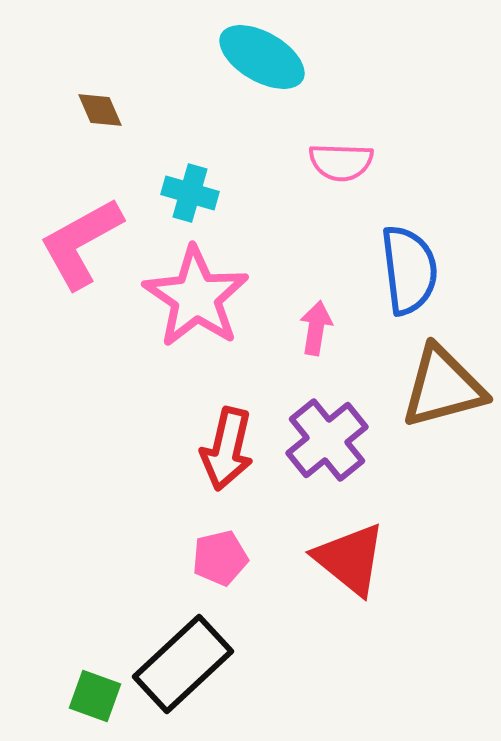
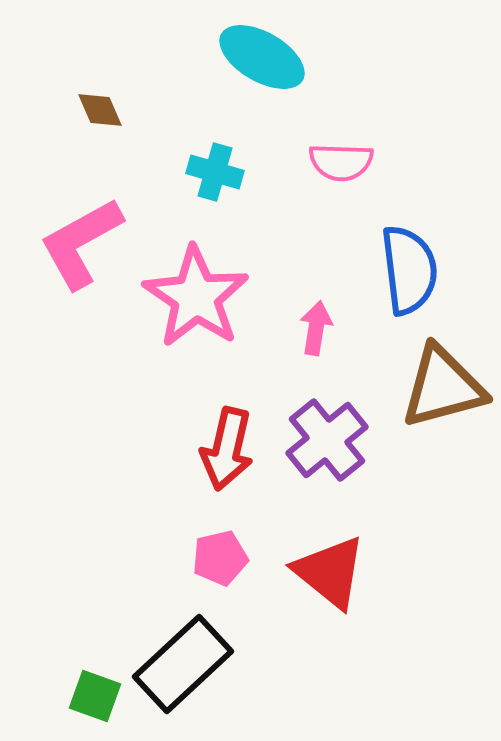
cyan cross: moved 25 px right, 21 px up
red triangle: moved 20 px left, 13 px down
